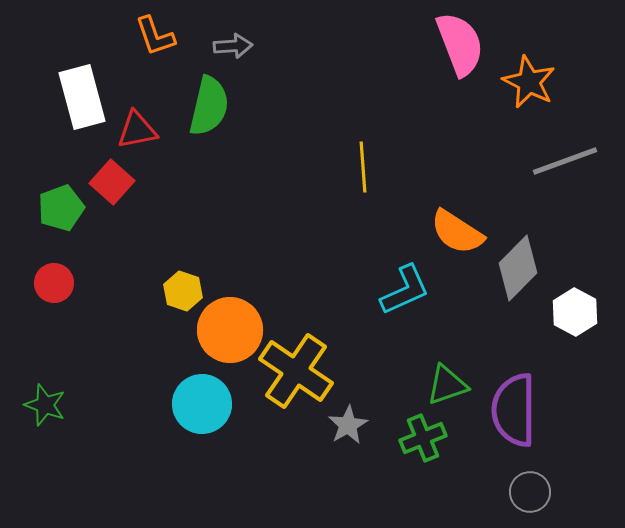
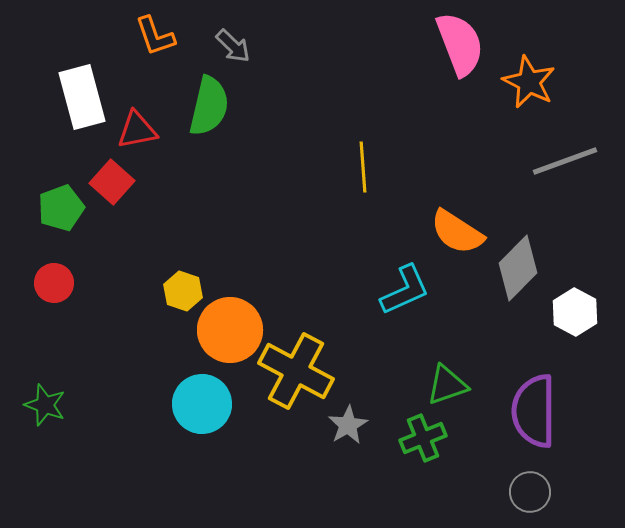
gray arrow: rotated 48 degrees clockwise
yellow cross: rotated 6 degrees counterclockwise
purple semicircle: moved 20 px right, 1 px down
